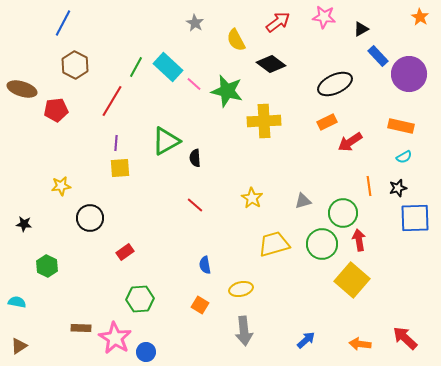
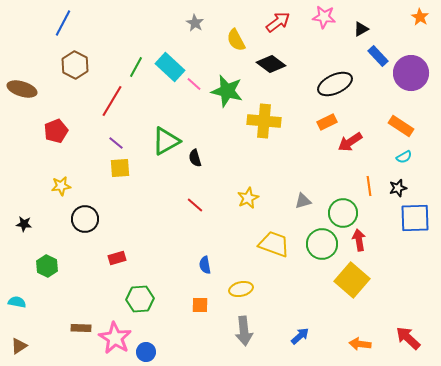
cyan rectangle at (168, 67): moved 2 px right
purple circle at (409, 74): moved 2 px right, 1 px up
red pentagon at (56, 110): moved 21 px down; rotated 15 degrees counterclockwise
yellow cross at (264, 121): rotated 8 degrees clockwise
orange rectangle at (401, 126): rotated 20 degrees clockwise
purple line at (116, 143): rotated 56 degrees counterclockwise
black semicircle at (195, 158): rotated 12 degrees counterclockwise
yellow star at (252, 198): moved 4 px left; rotated 15 degrees clockwise
black circle at (90, 218): moved 5 px left, 1 px down
yellow trapezoid at (274, 244): rotated 36 degrees clockwise
red rectangle at (125, 252): moved 8 px left, 6 px down; rotated 18 degrees clockwise
orange square at (200, 305): rotated 30 degrees counterclockwise
red arrow at (405, 338): moved 3 px right
blue arrow at (306, 340): moved 6 px left, 4 px up
